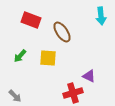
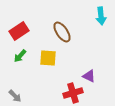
red rectangle: moved 12 px left, 11 px down; rotated 54 degrees counterclockwise
